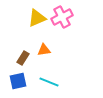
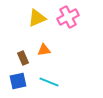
pink cross: moved 6 px right
brown rectangle: rotated 56 degrees counterclockwise
